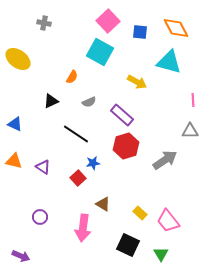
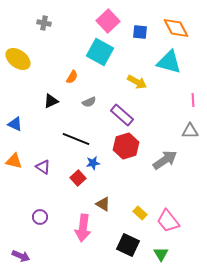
black line: moved 5 px down; rotated 12 degrees counterclockwise
